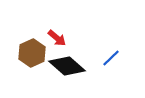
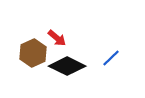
brown hexagon: moved 1 px right
black diamond: rotated 15 degrees counterclockwise
